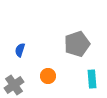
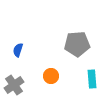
gray pentagon: rotated 15 degrees clockwise
blue semicircle: moved 2 px left
orange circle: moved 3 px right
